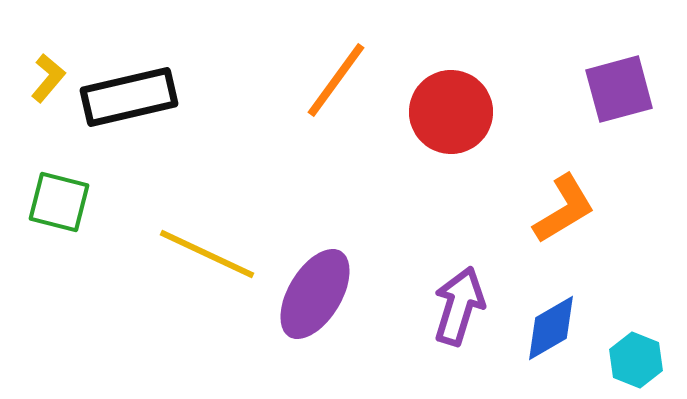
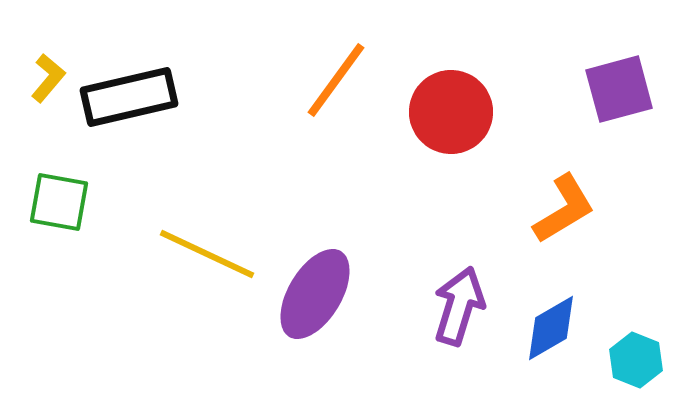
green square: rotated 4 degrees counterclockwise
